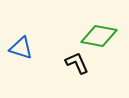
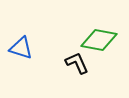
green diamond: moved 4 px down
